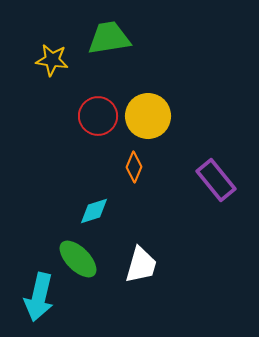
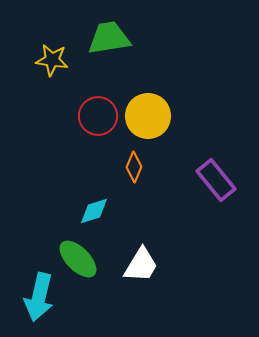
white trapezoid: rotated 15 degrees clockwise
